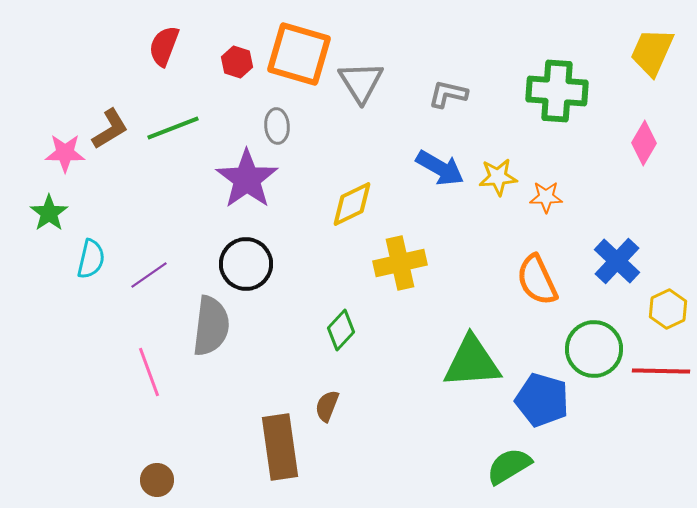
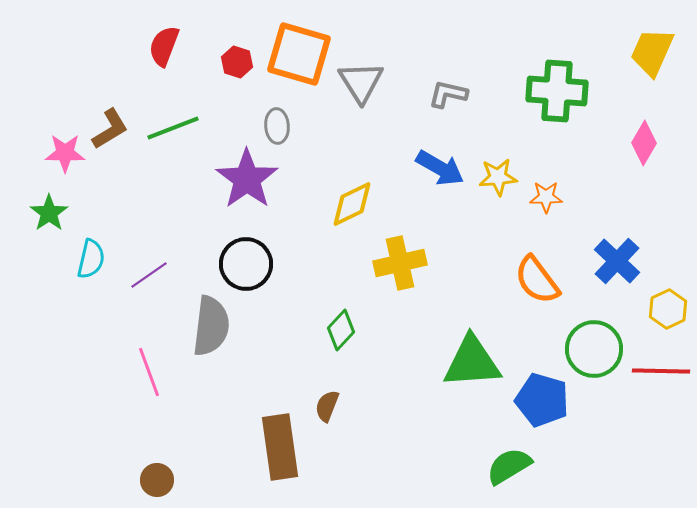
orange semicircle: rotated 12 degrees counterclockwise
